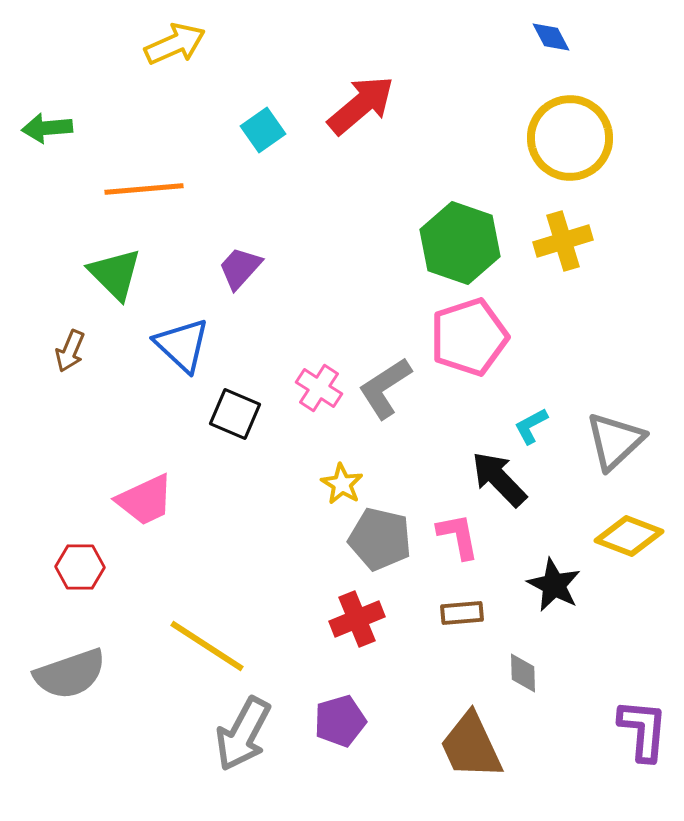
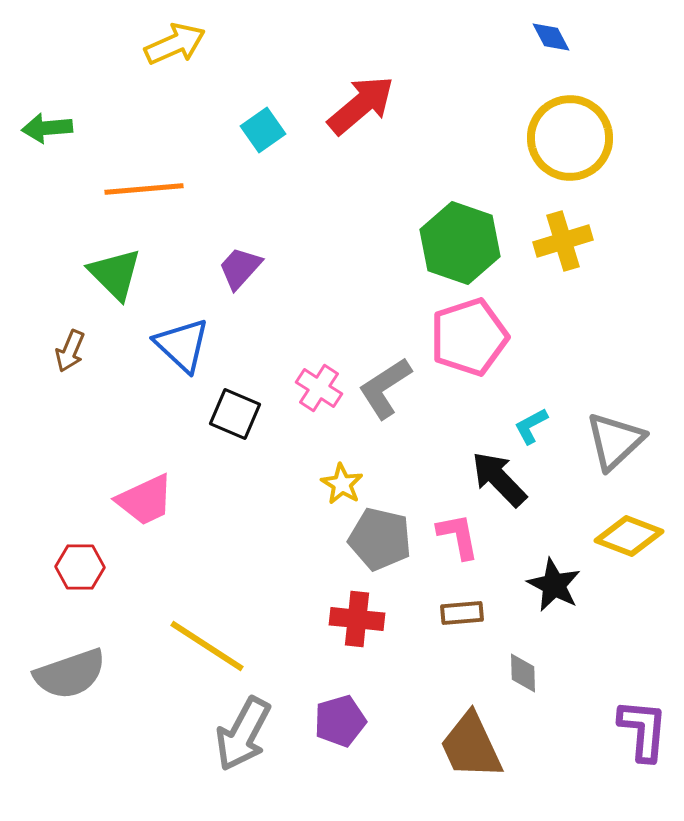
red cross: rotated 28 degrees clockwise
